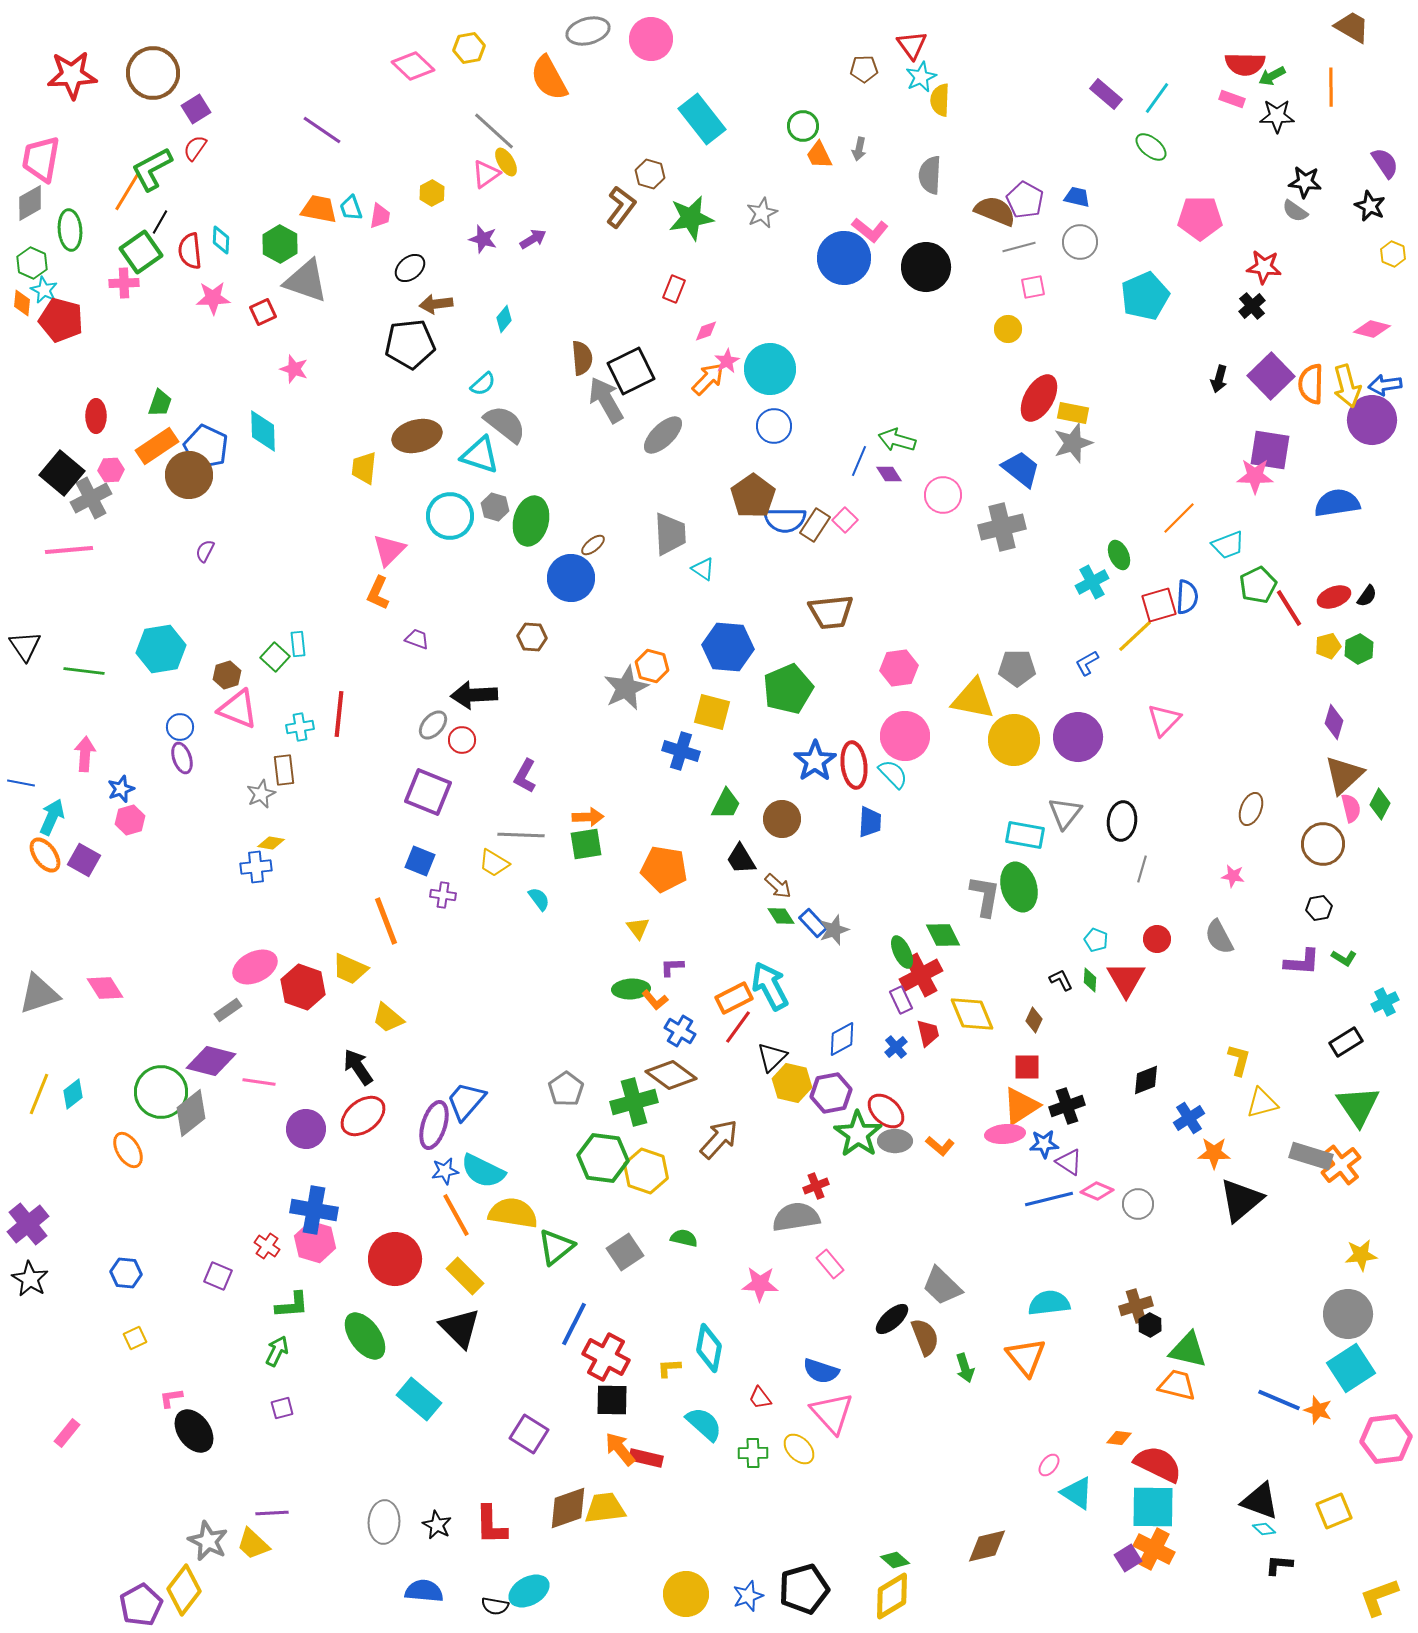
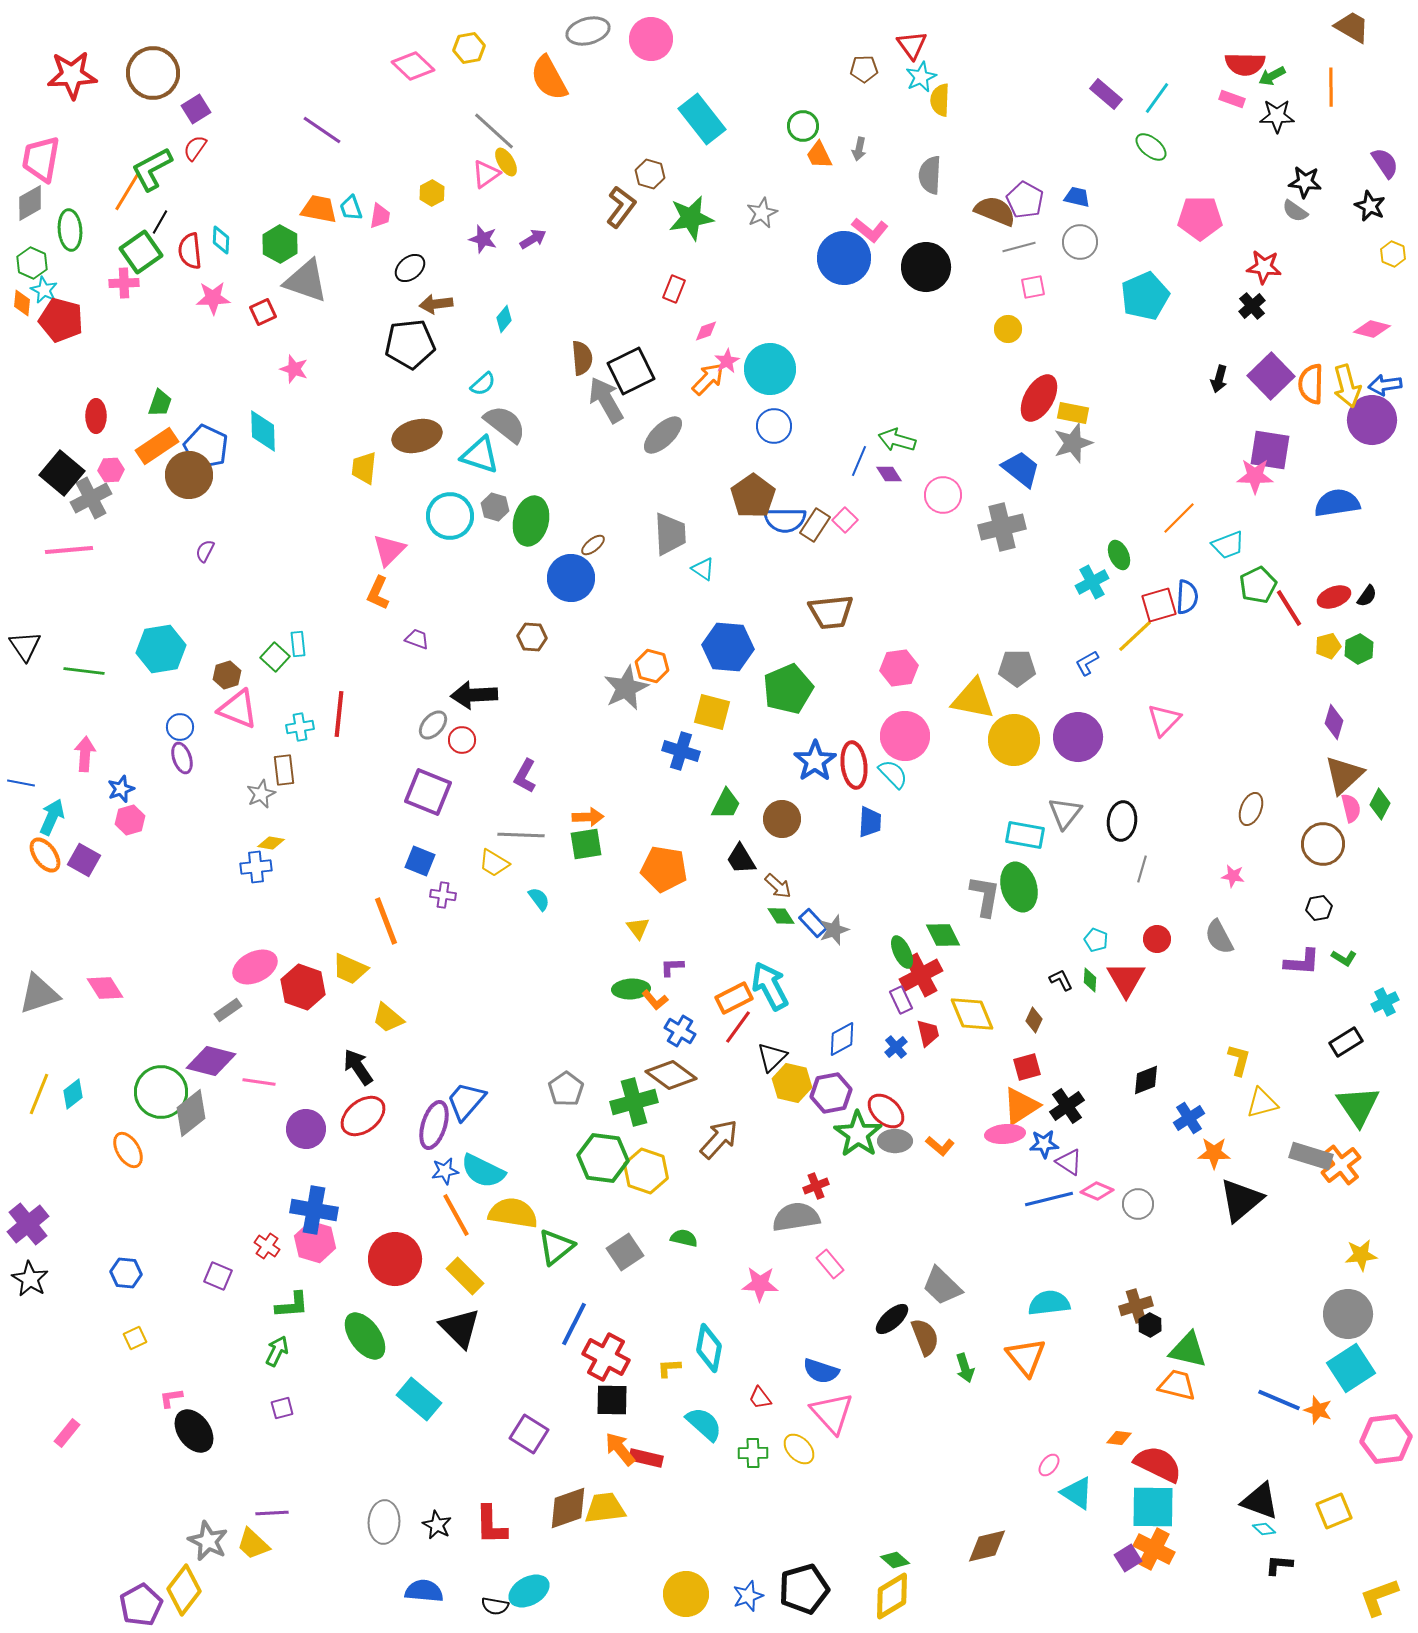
red square at (1027, 1067): rotated 16 degrees counterclockwise
black cross at (1067, 1106): rotated 16 degrees counterclockwise
